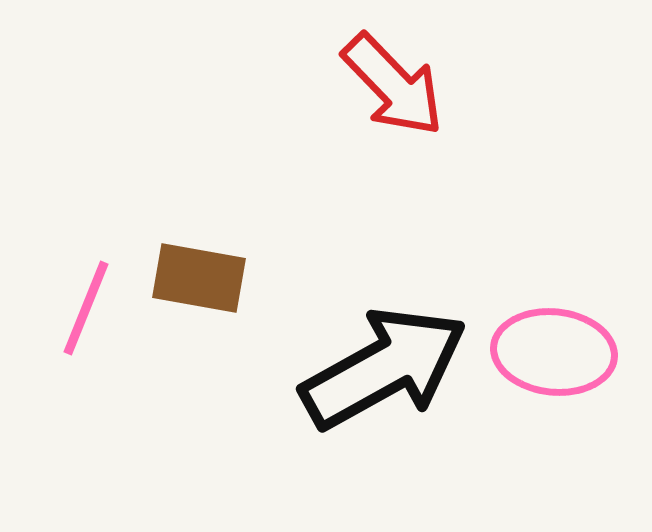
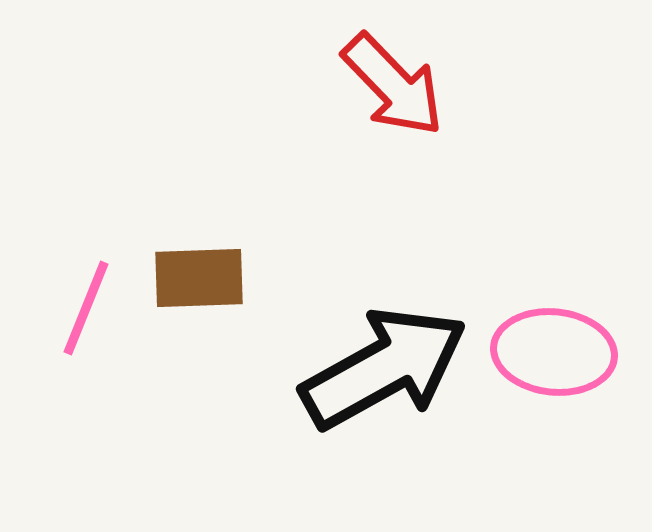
brown rectangle: rotated 12 degrees counterclockwise
